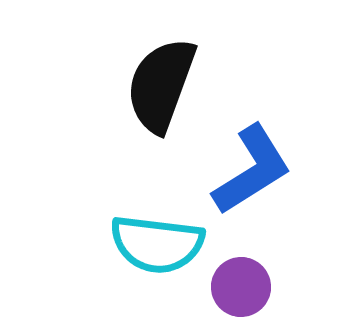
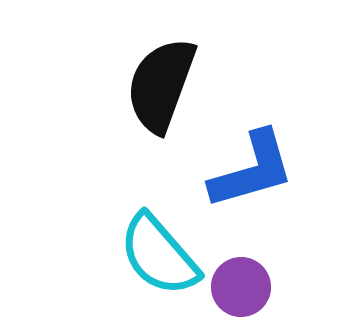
blue L-shape: rotated 16 degrees clockwise
cyan semicircle: moved 2 px right, 11 px down; rotated 42 degrees clockwise
